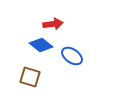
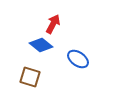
red arrow: rotated 54 degrees counterclockwise
blue ellipse: moved 6 px right, 3 px down
